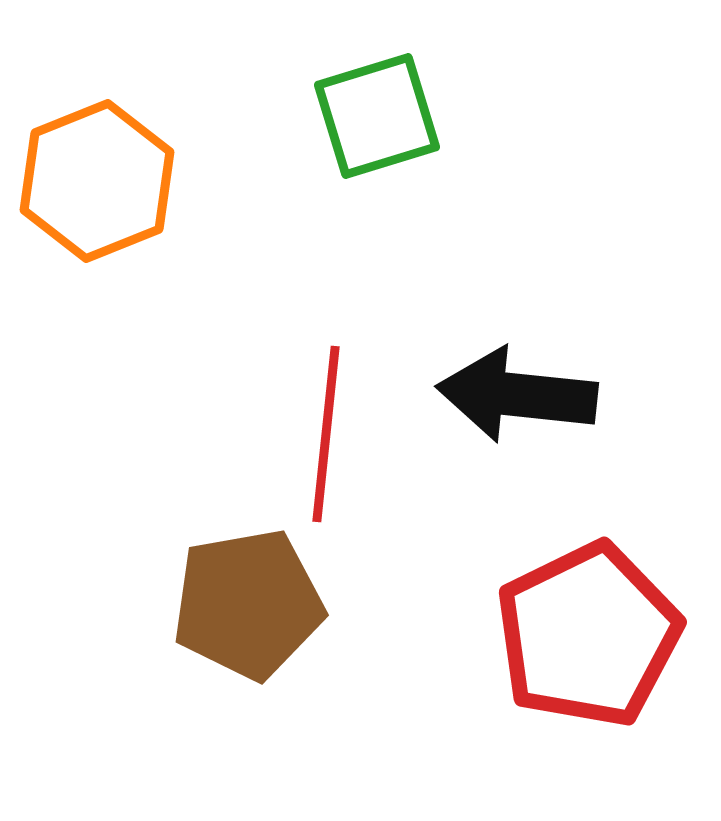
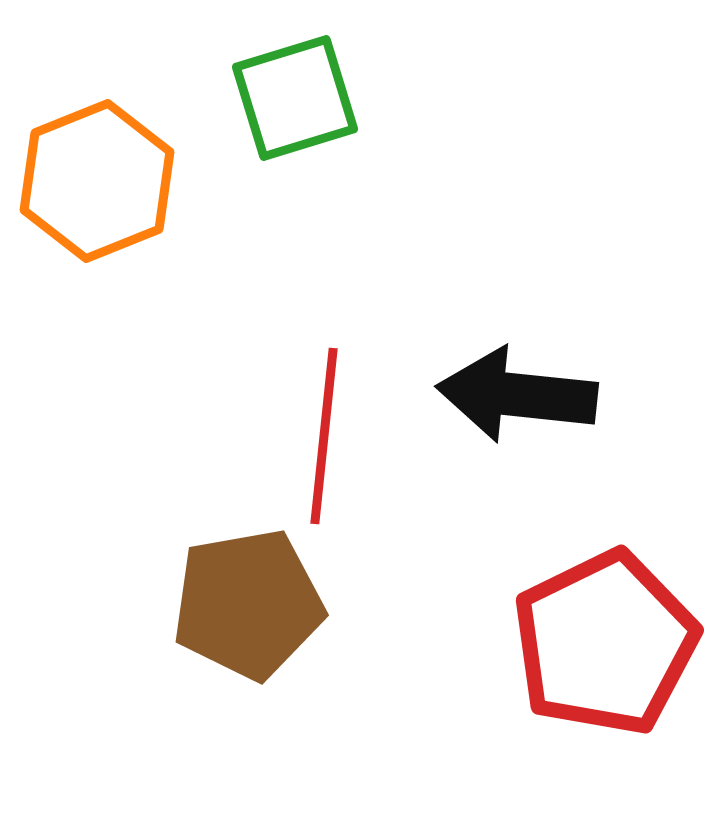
green square: moved 82 px left, 18 px up
red line: moved 2 px left, 2 px down
red pentagon: moved 17 px right, 8 px down
